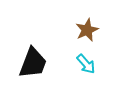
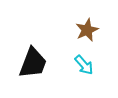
cyan arrow: moved 2 px left, 1 px down
